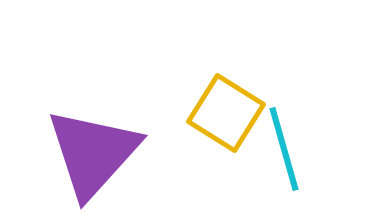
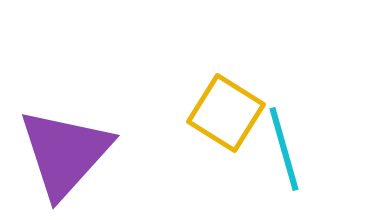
purple triangle: moved 28 px left
